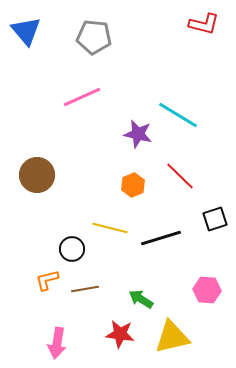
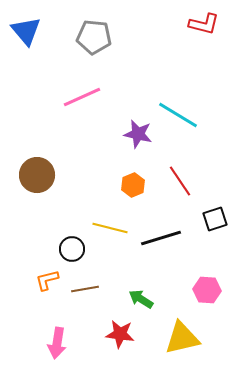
red line: moved 5 px down; rotated 12 degrees clockwise
yellow triangle: moved 10 px right, 1 px down
